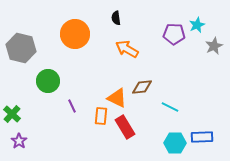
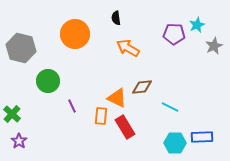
orange arrow: moved 1 px right, 1 px up
